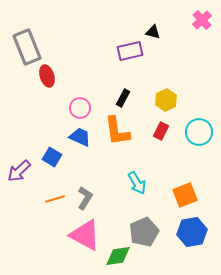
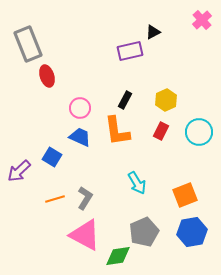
black triangle: rotated 42 degrees counterclockwise
gray rectangle: moved 1 px right, 3 px up
black rectangle: moved 2 px right, 2 px down
